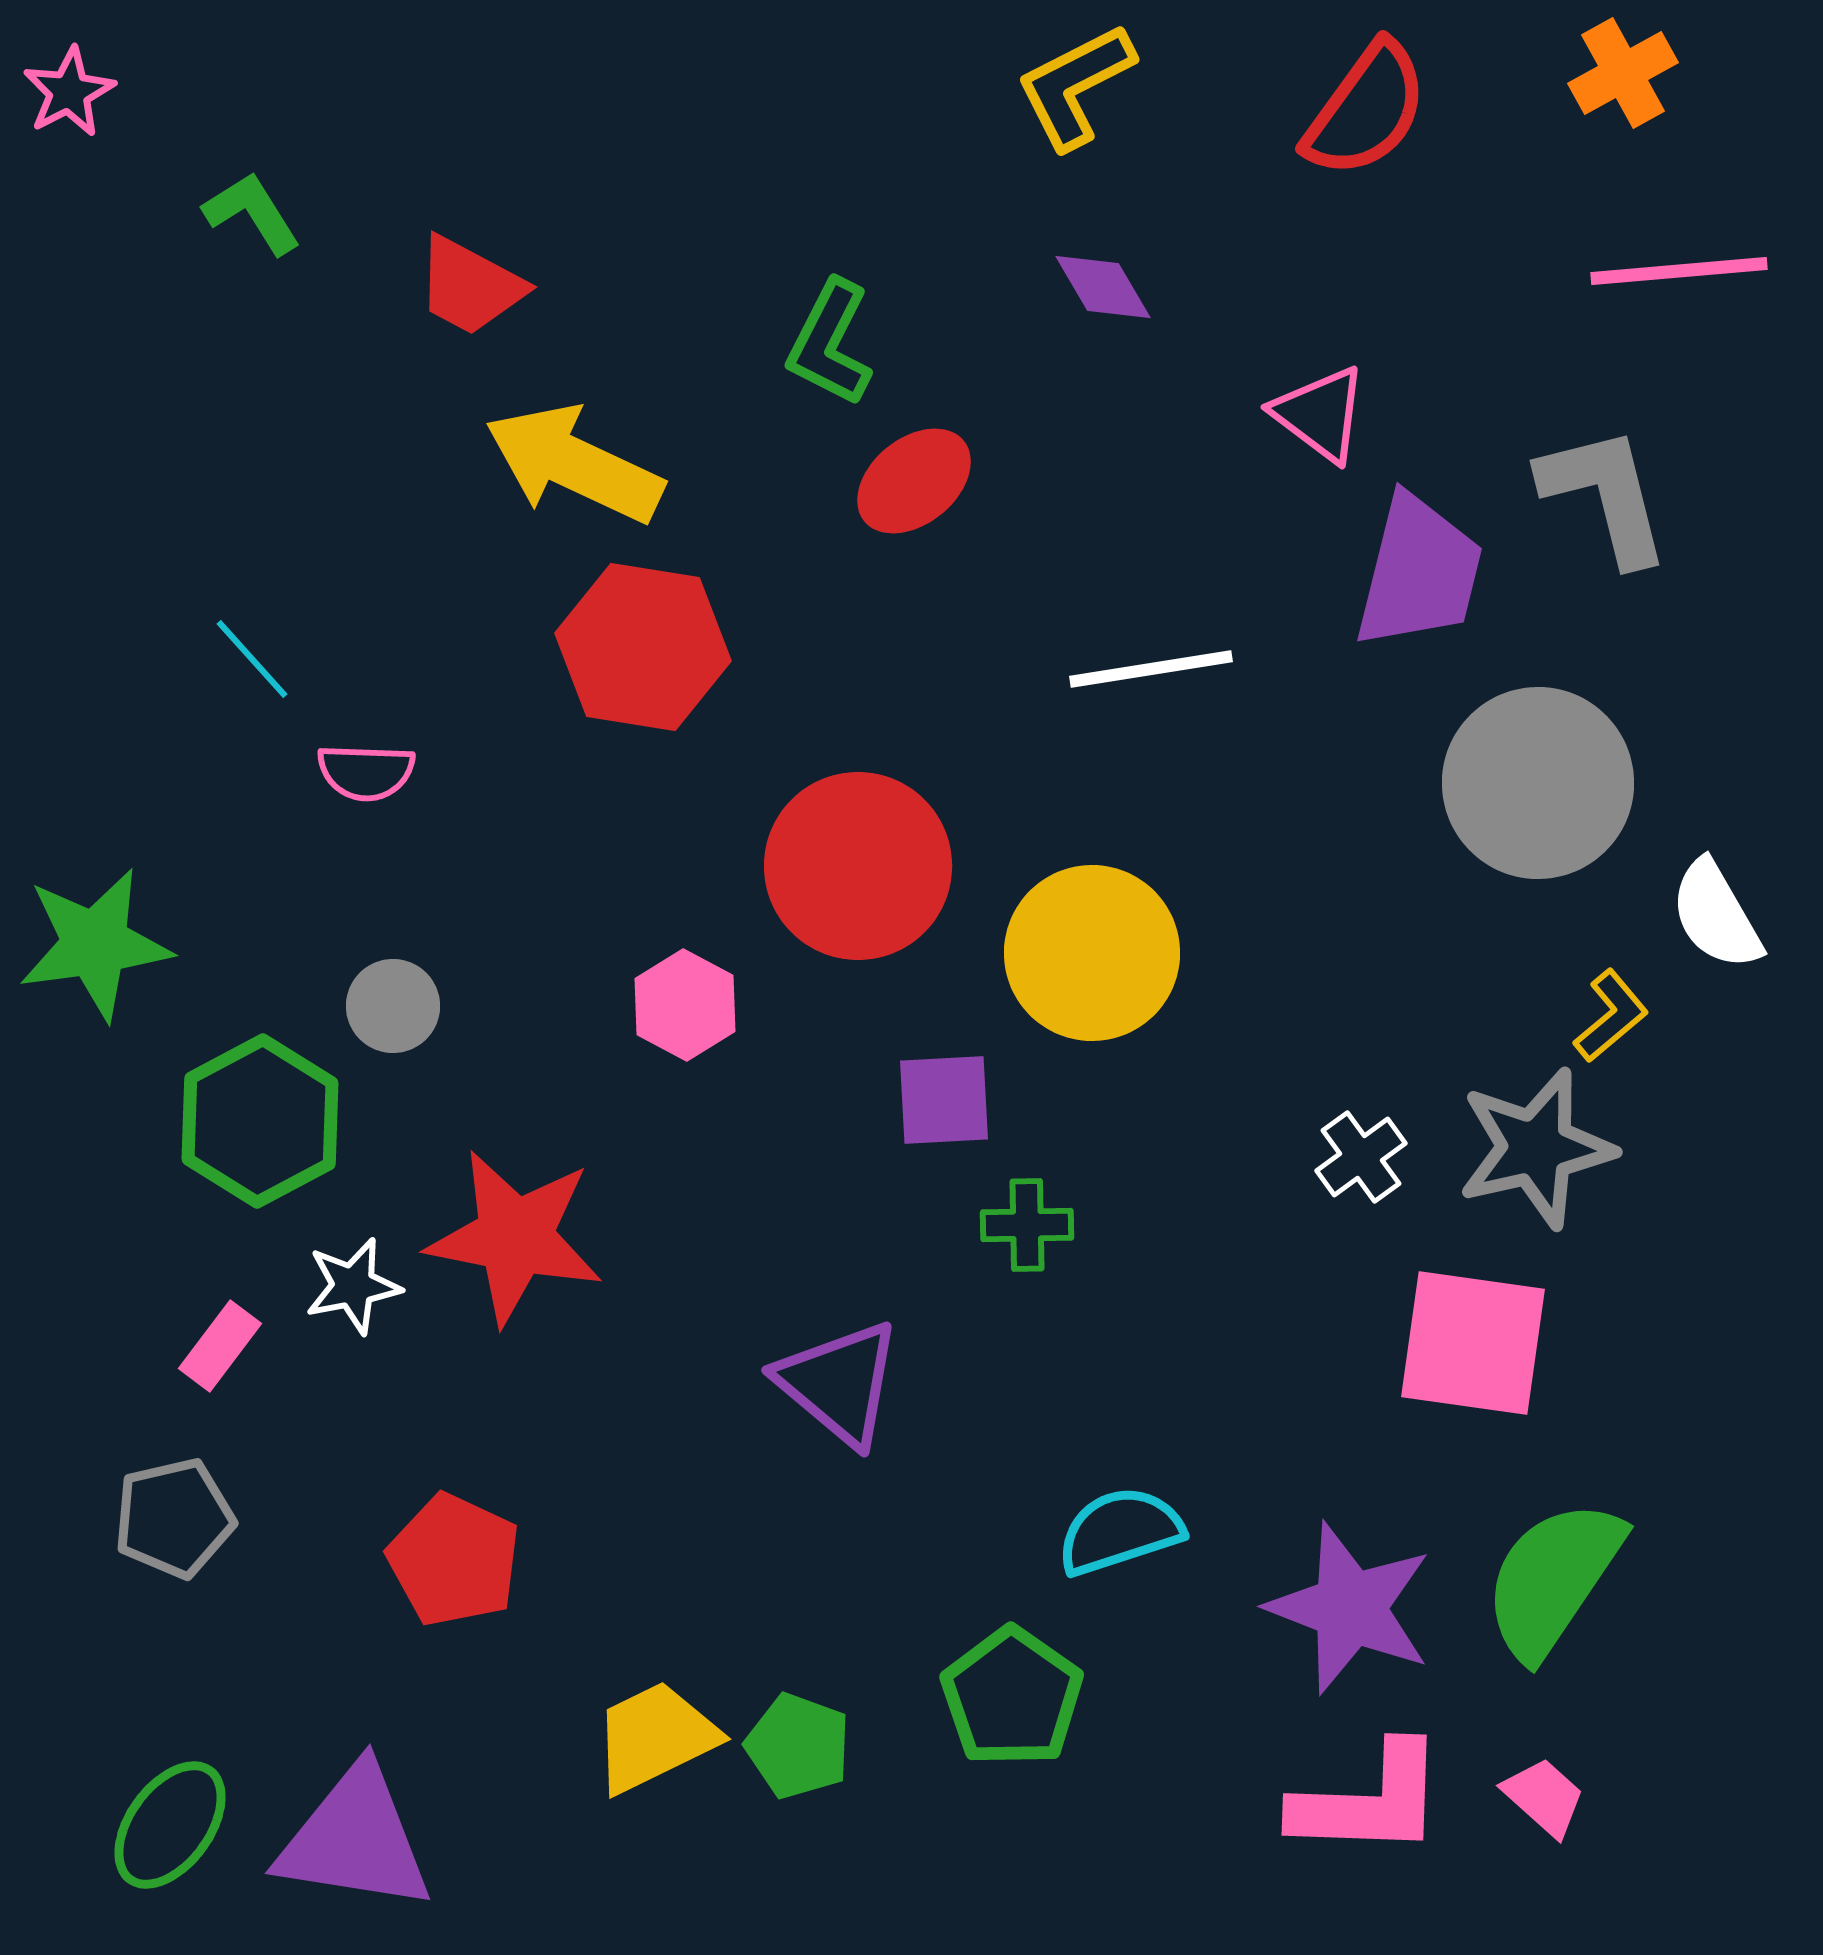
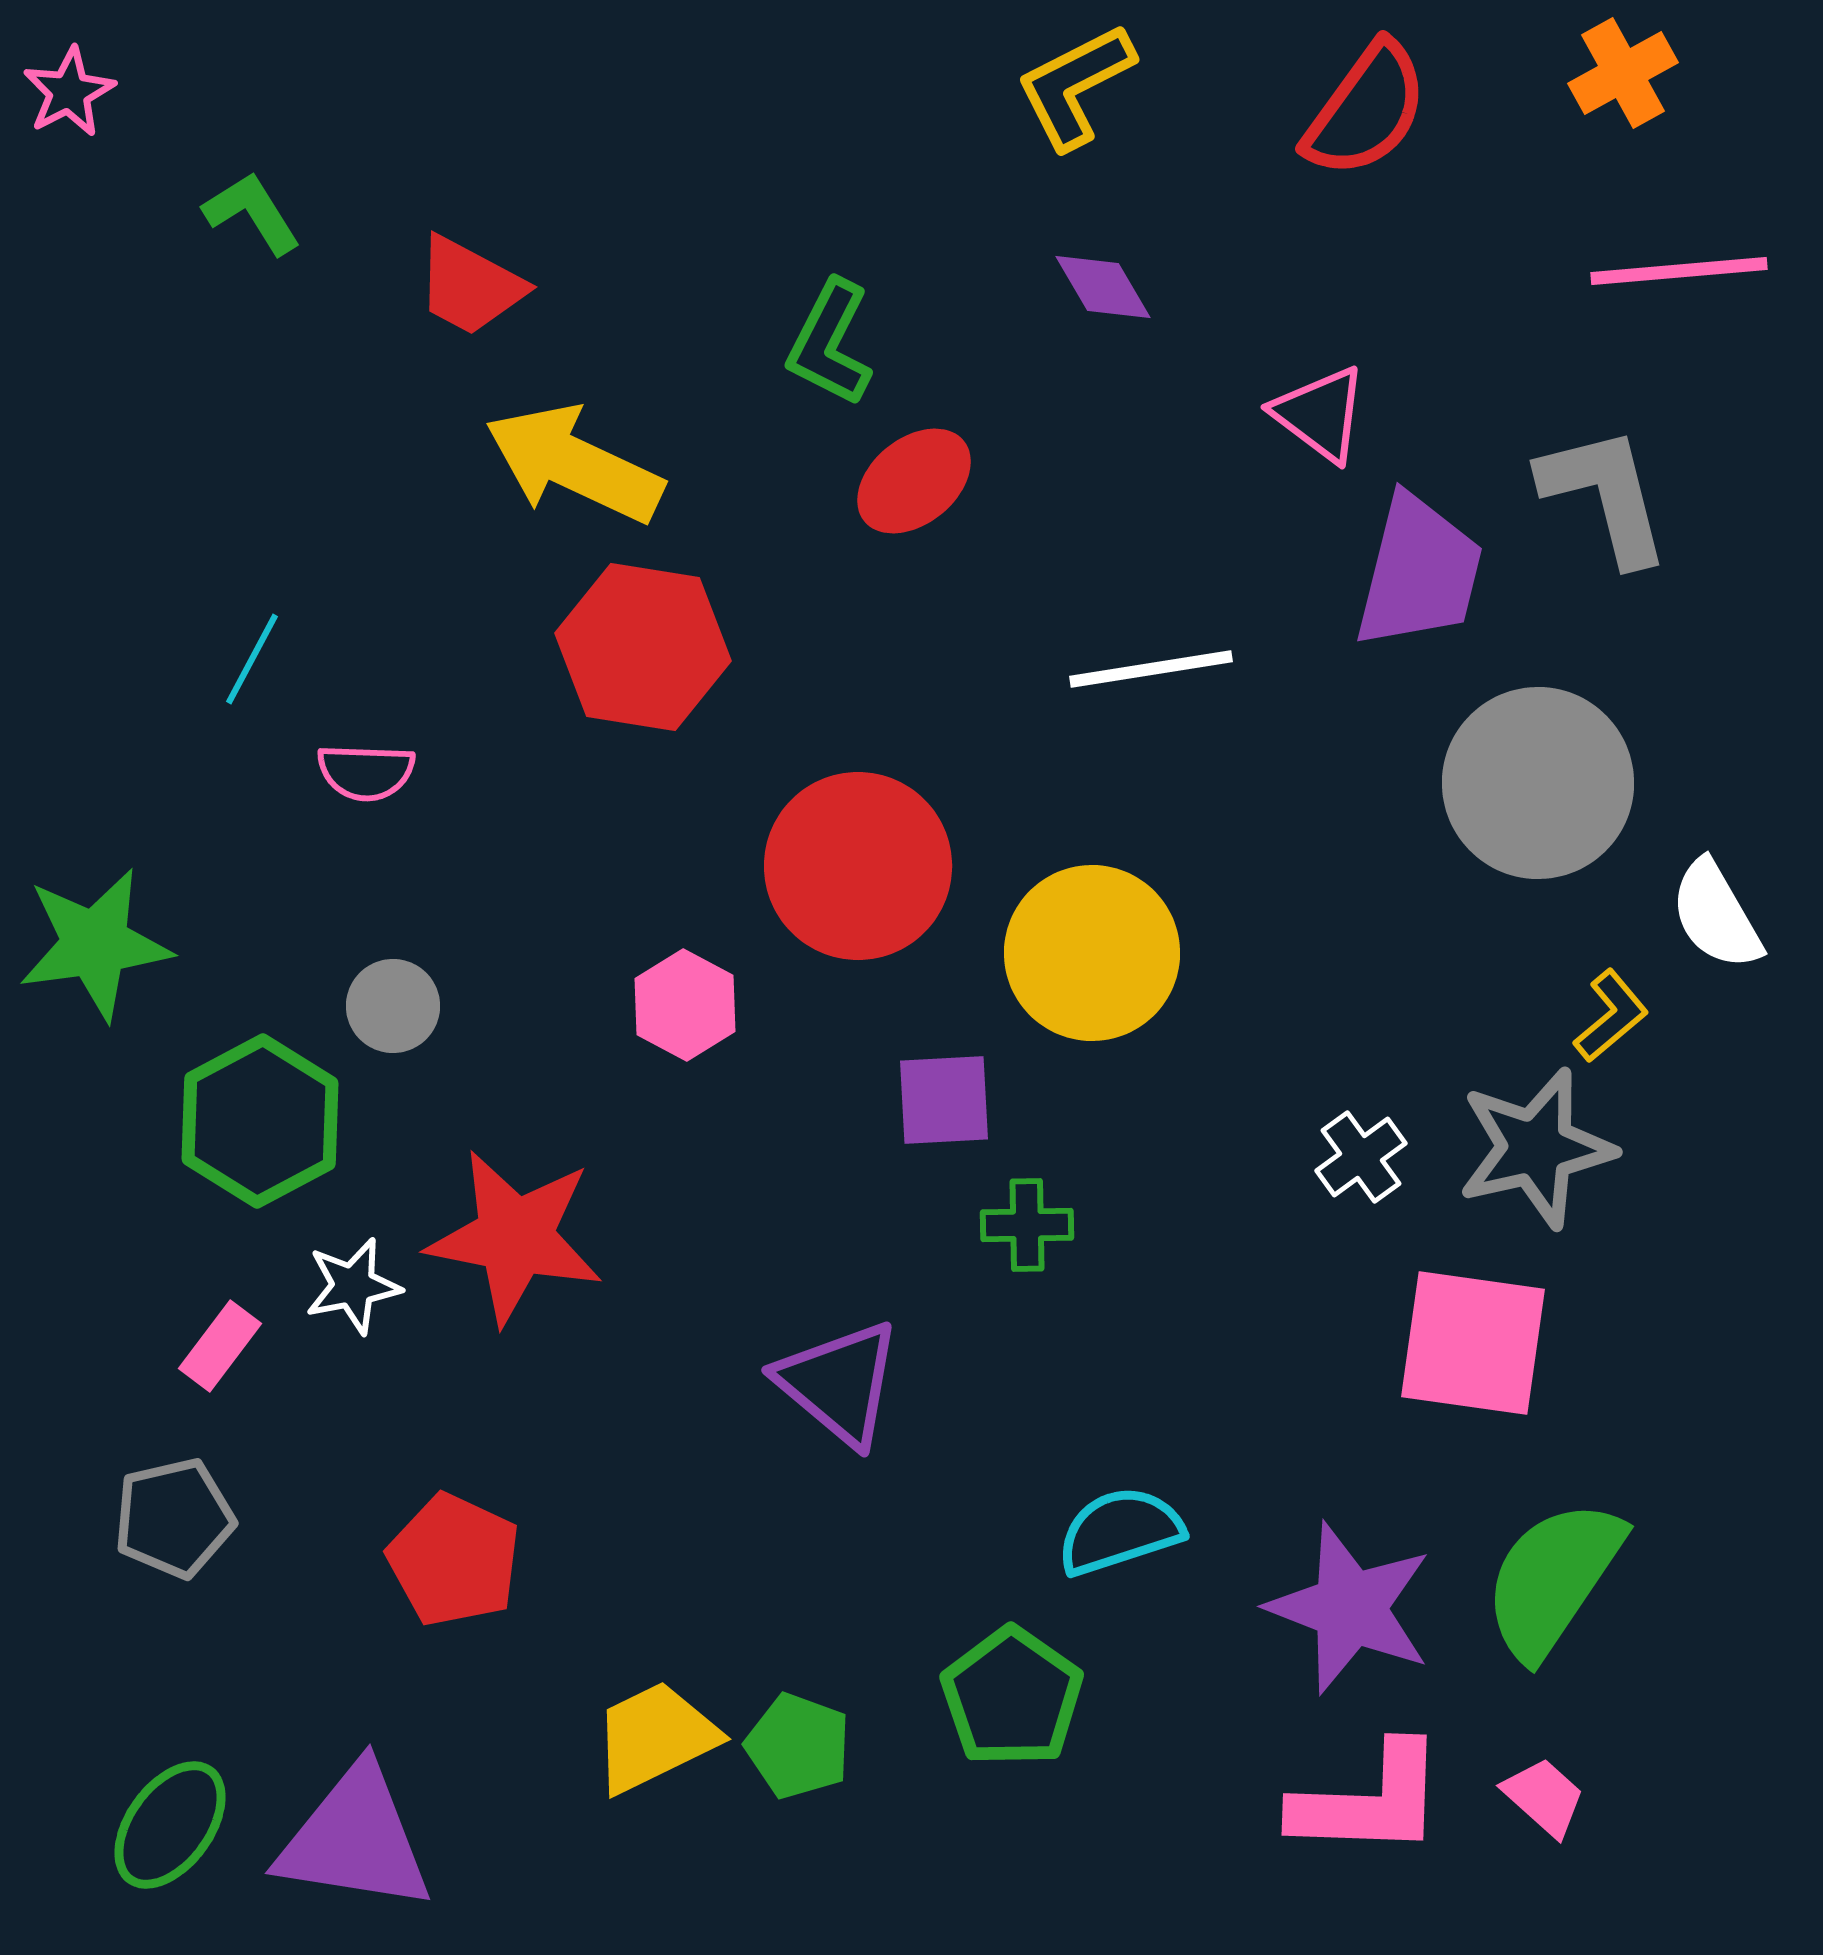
cyan line at (252, 659): rotated 70 degrees clockwise
